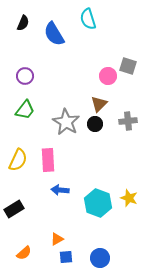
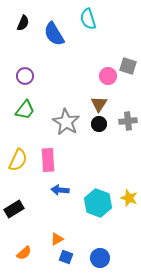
brown triangle: rotated 12 degrees counterclockwise
black circle: moved 4 px right
blue square: rotated 24 degrees clockwise
